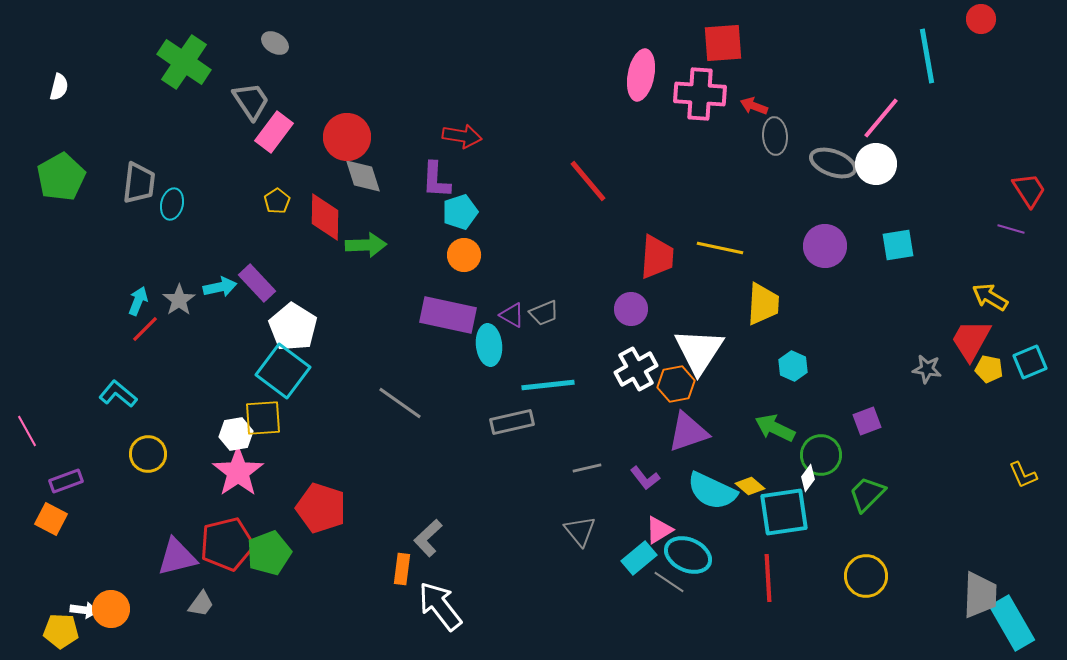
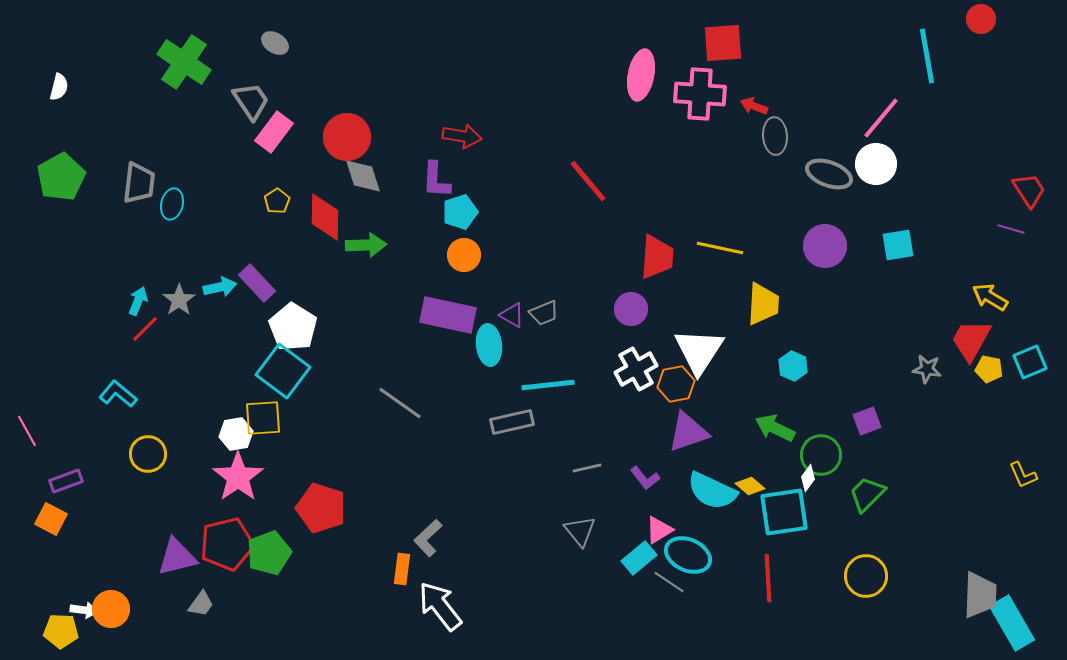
gray ellipse at (833, 163): moved 4 px left, 11 px down
pink star at (238, 472): moved 5 px down
